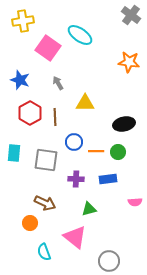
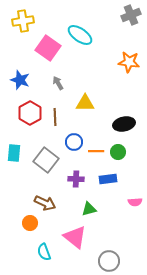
gray cross: rotated 30 degrees clockwise
gray square: rotated 30 degrees clockwise
